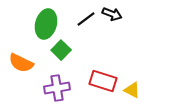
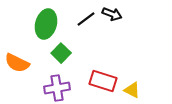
green square: moved 3 px down
orange semicircle: moved 4 px left
